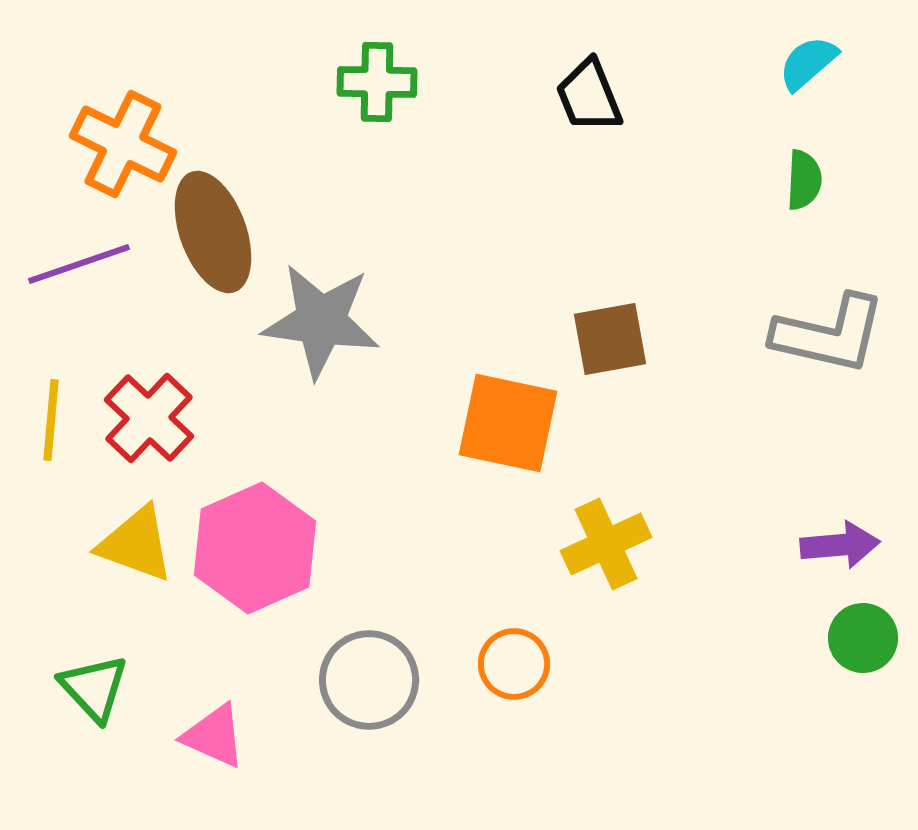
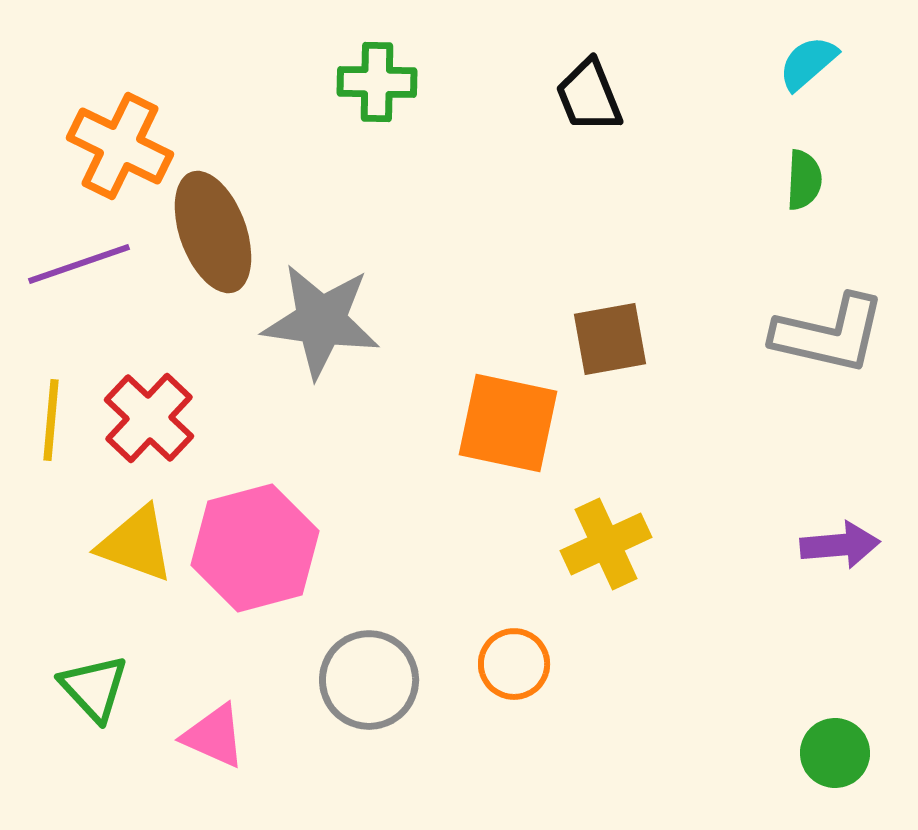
orange cross: moved 3 px left, 2 px down
pink hexagon: rotated 9 degrees clockwise
green circle: moved 28 px left, 115 px down
